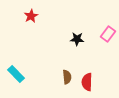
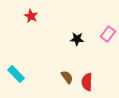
red star: rotated 16 degrees counterclockwise
brown semicircle: rotated 32 degrees counterclockwise
